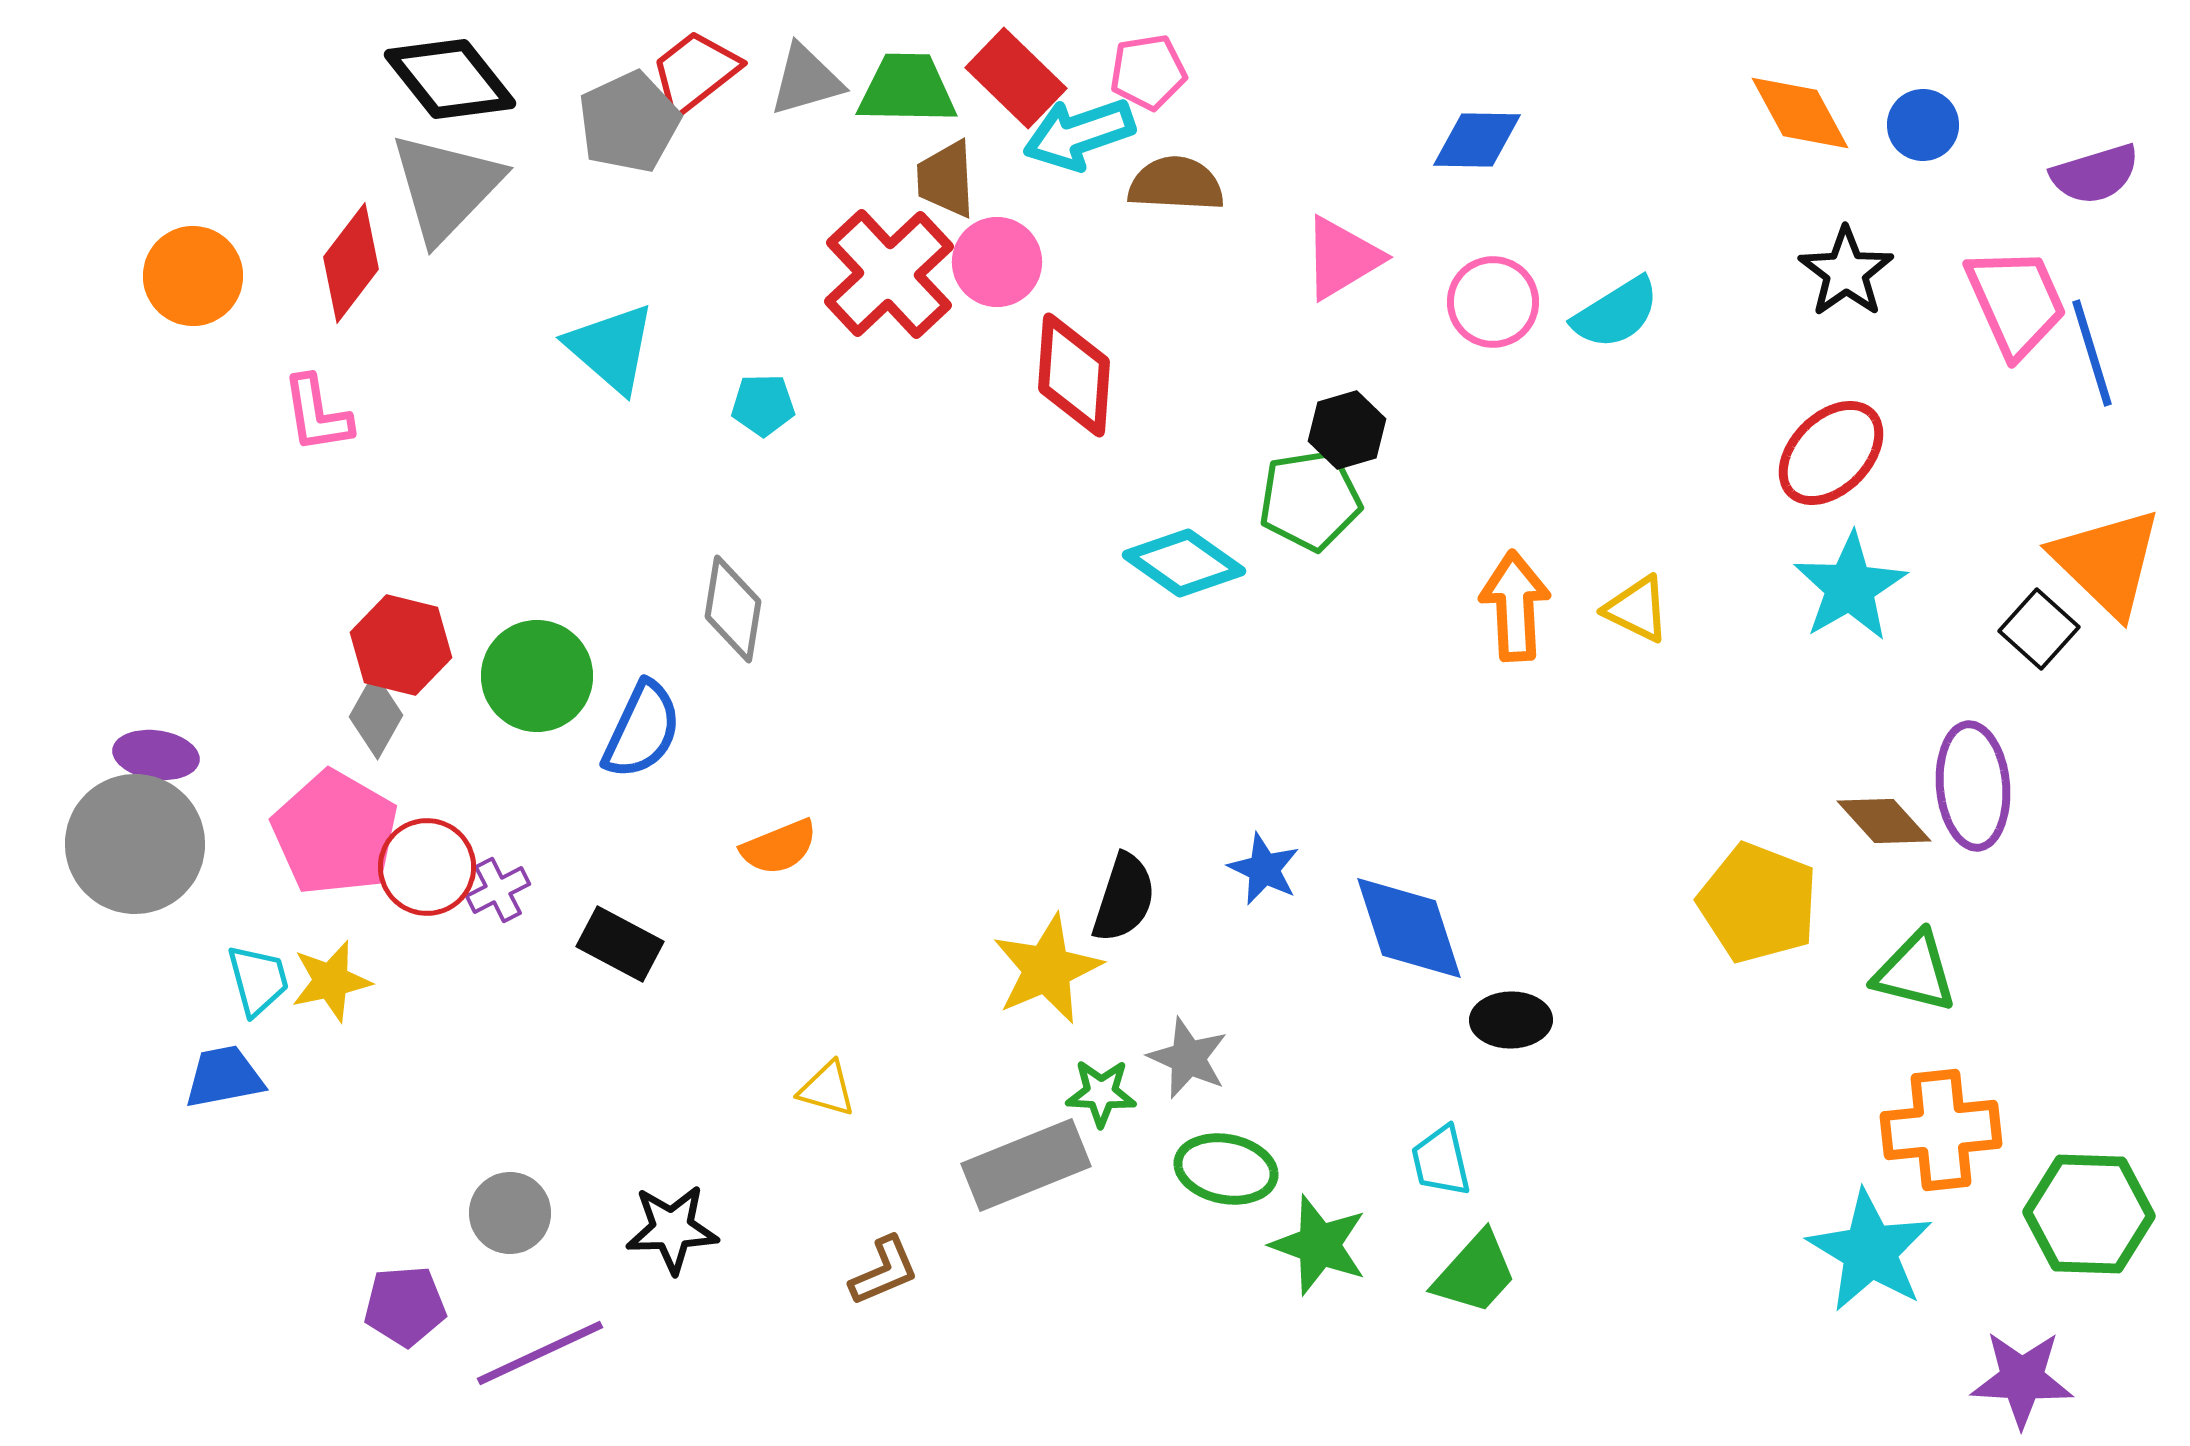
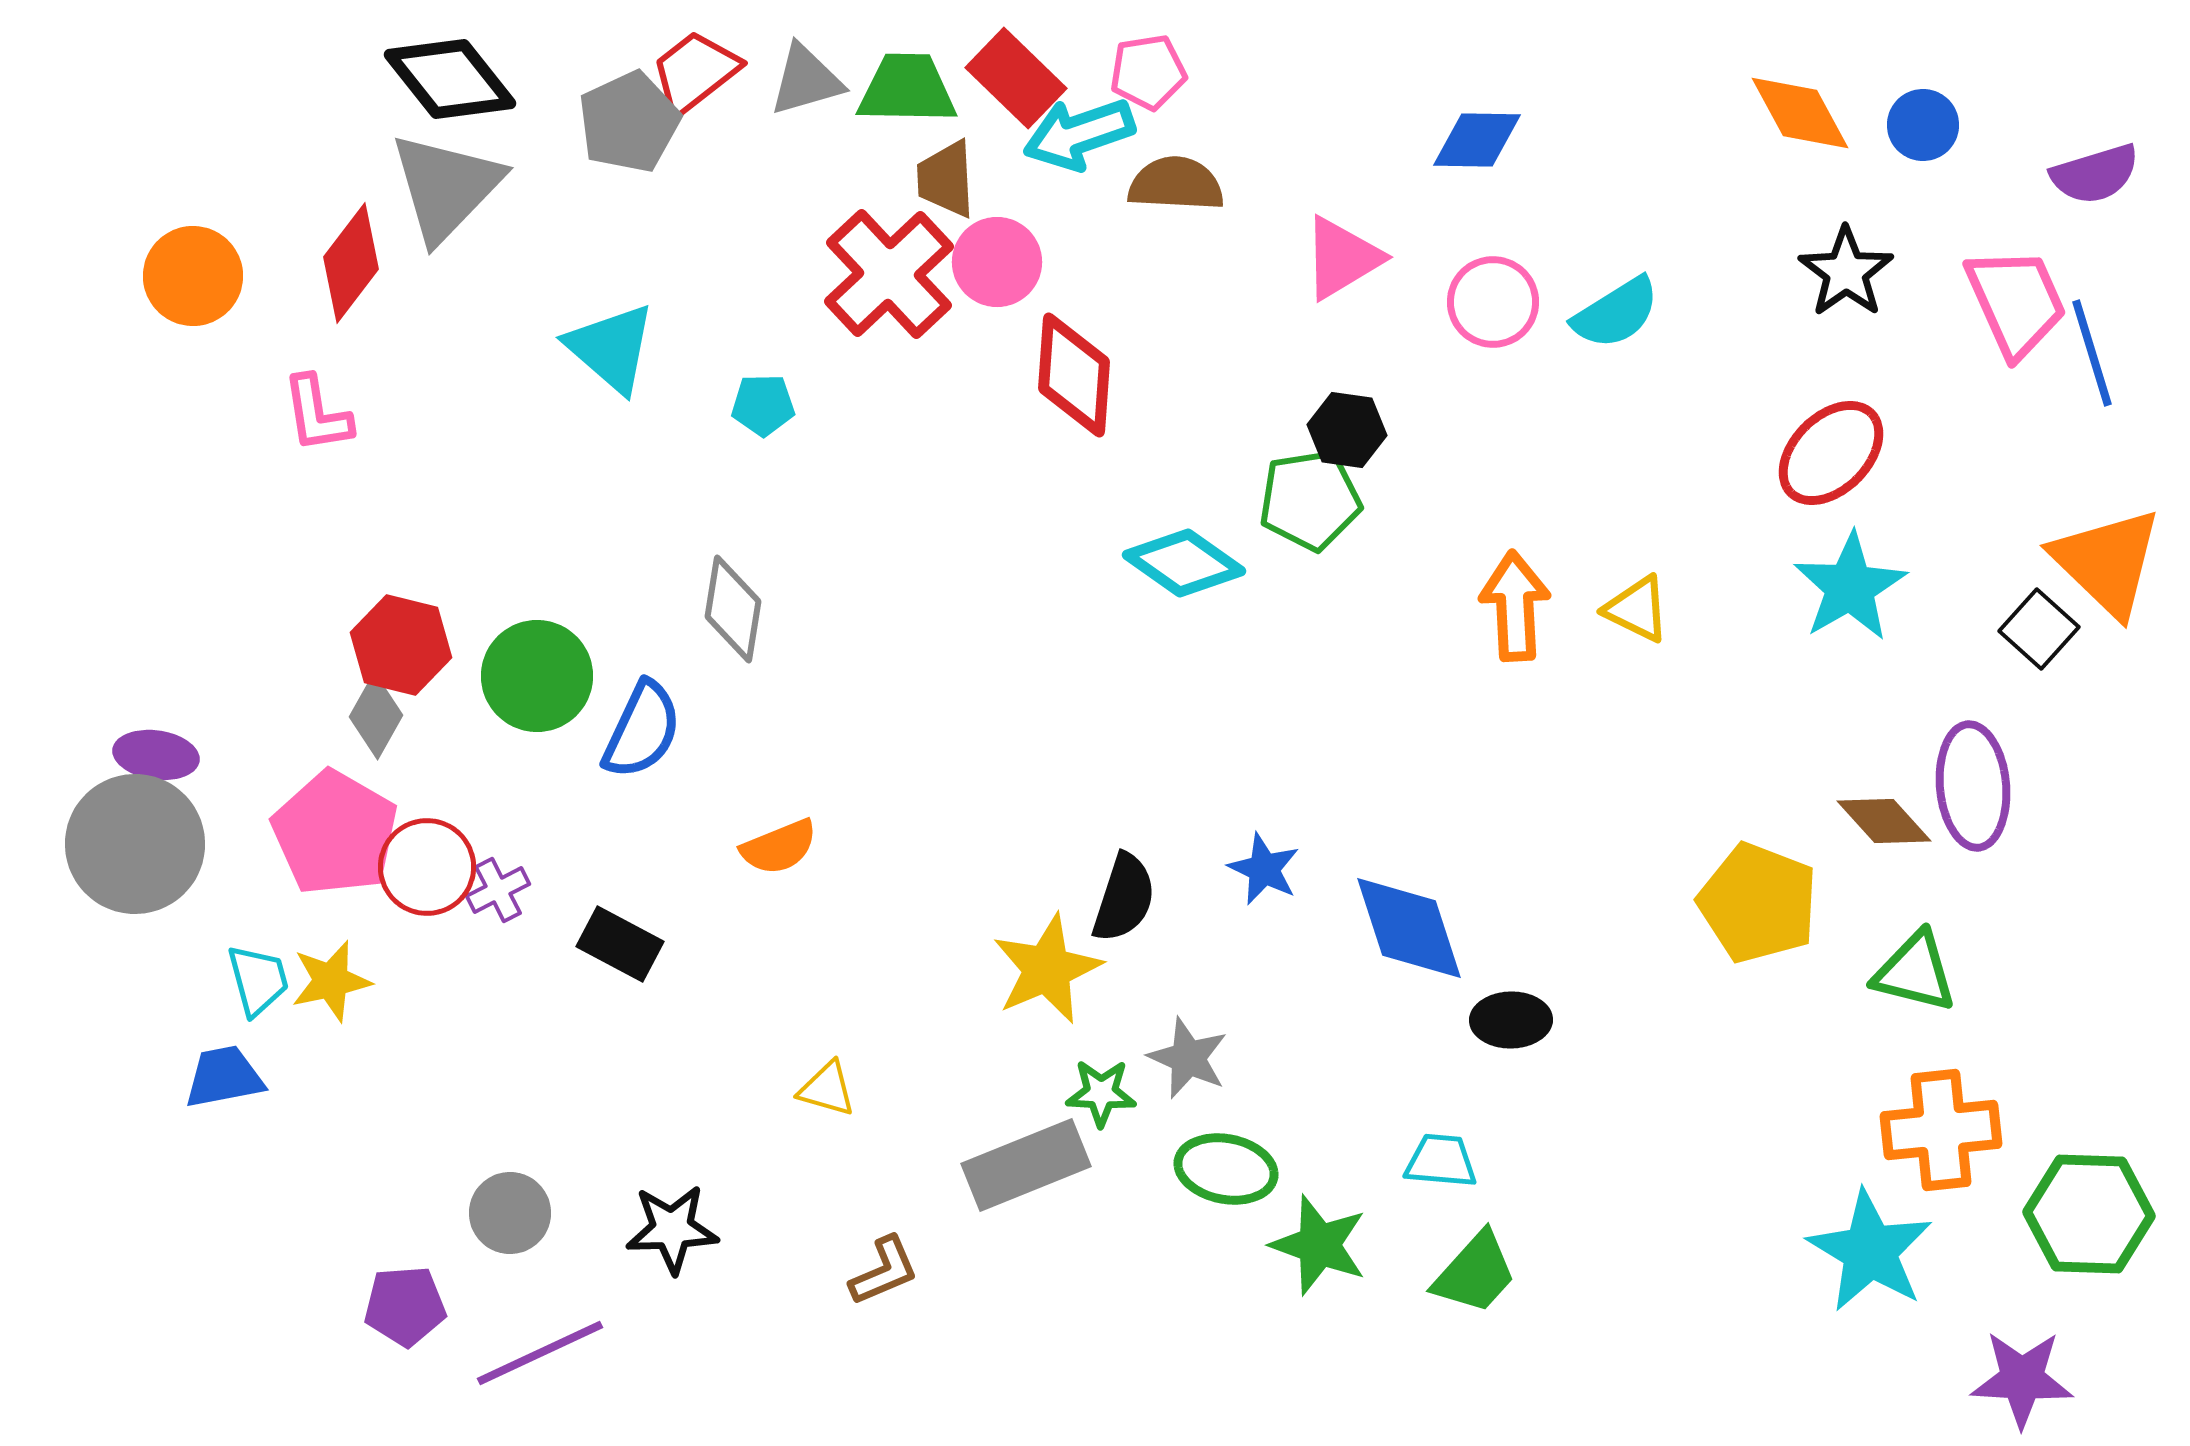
black hexagon at (1347, 430): rotated 24 degrees clockwise
cyan trapezoid at (1441, 1161): rotated 108 degrees clockwise
